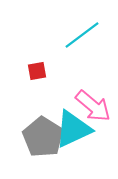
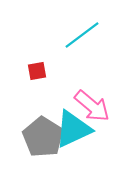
pink arrow: moved 1 px left
